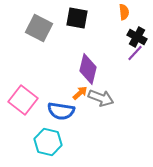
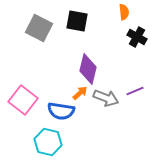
black square: moved 3 px down
purple line: moved 38 px down; rotated 24 degrees clockwise
gray arrow: moved 5 px right
